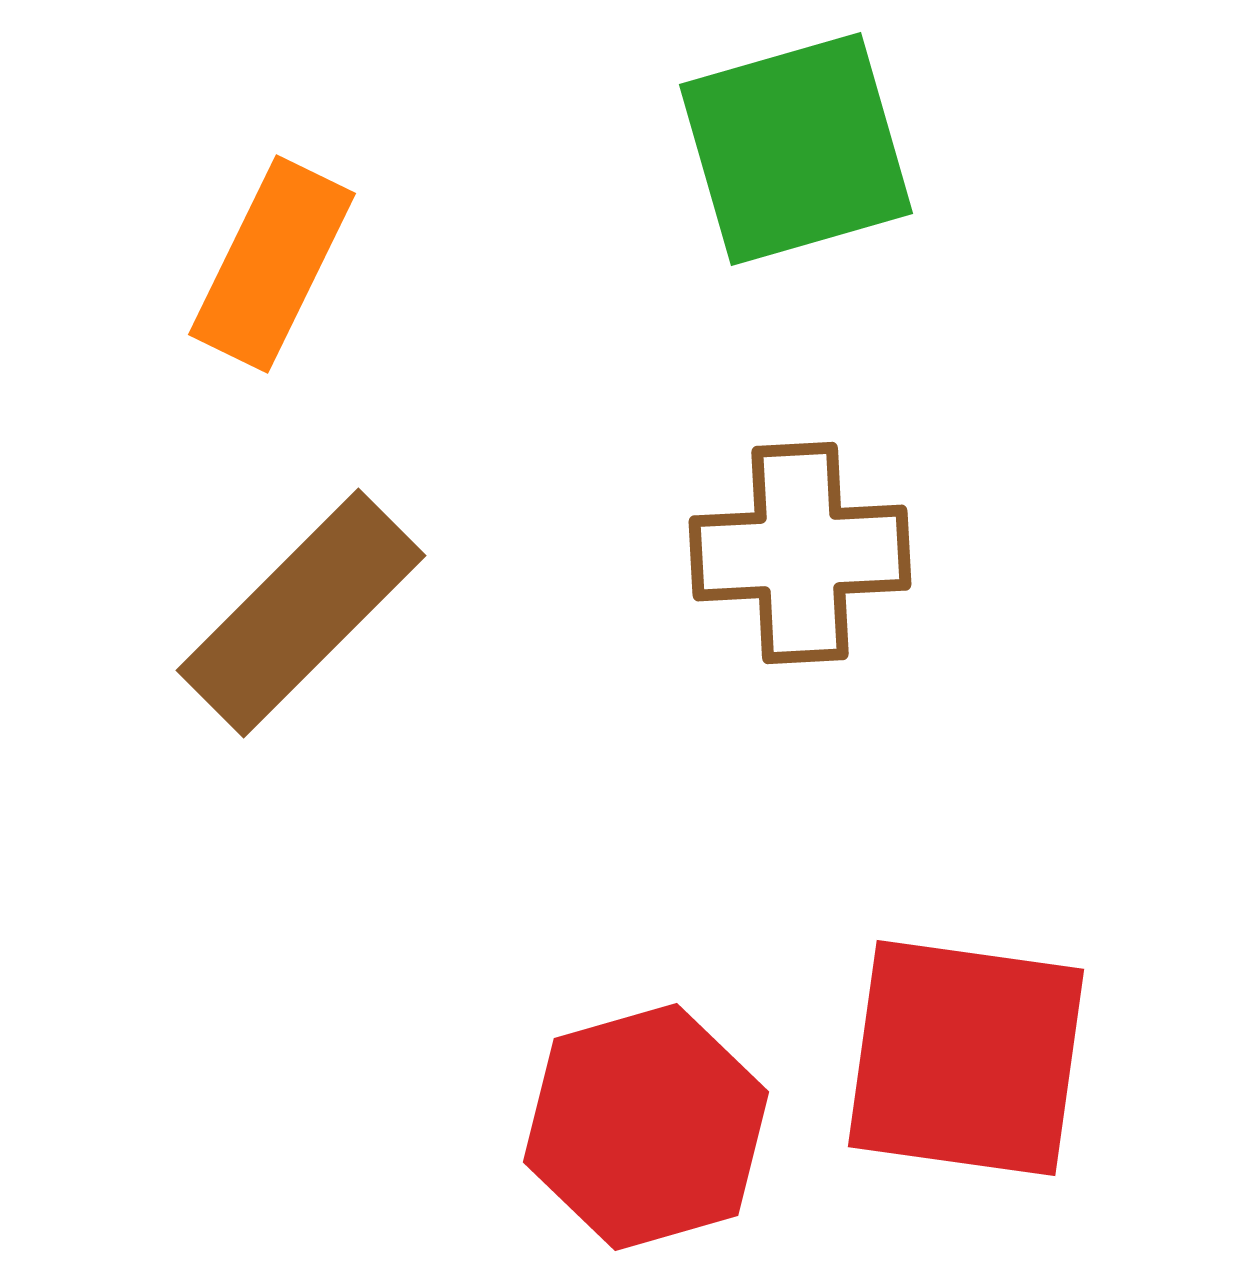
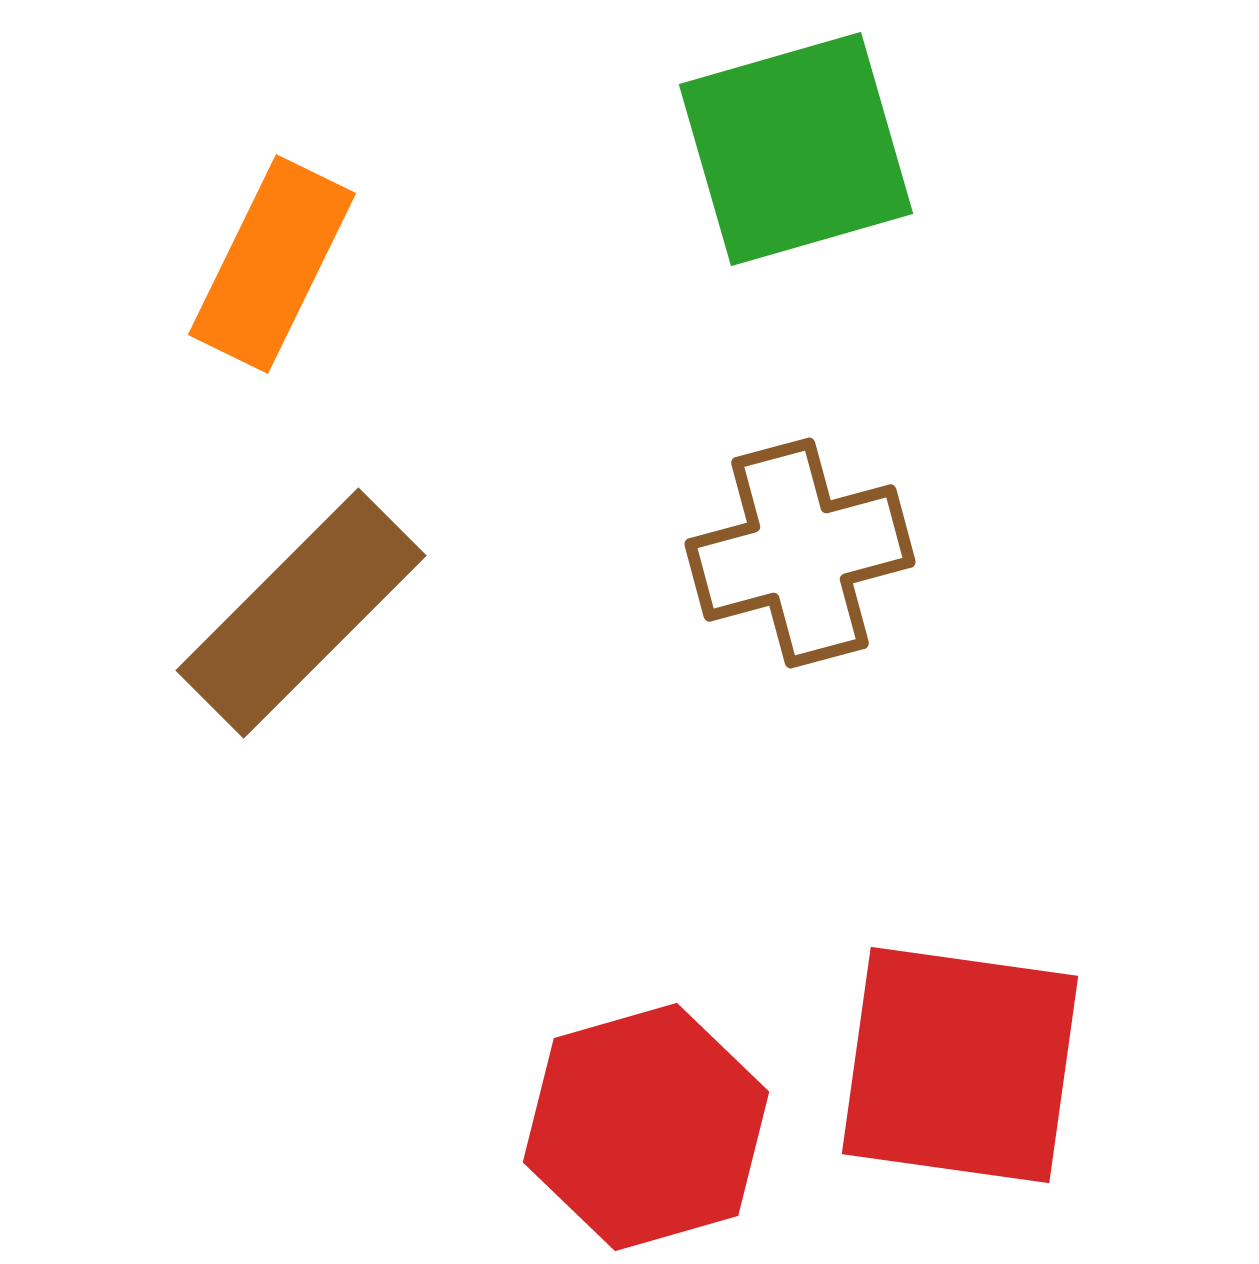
brown cross: rotated 12 degrees counterclockwise
red square: moved 6 px left, 7 px down
